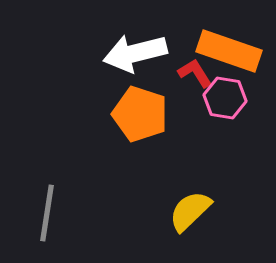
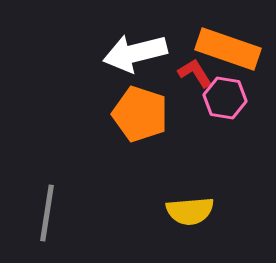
orange rectangle: moved 1 px left, 2 px up
yellow semicircle: rotated 141 degrees counterclockwise
